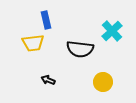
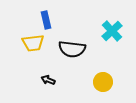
black semicircle: moved 8 px left
